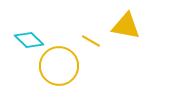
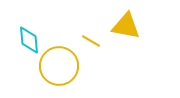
cyan diamond: rotated 40 degrees clockwise
